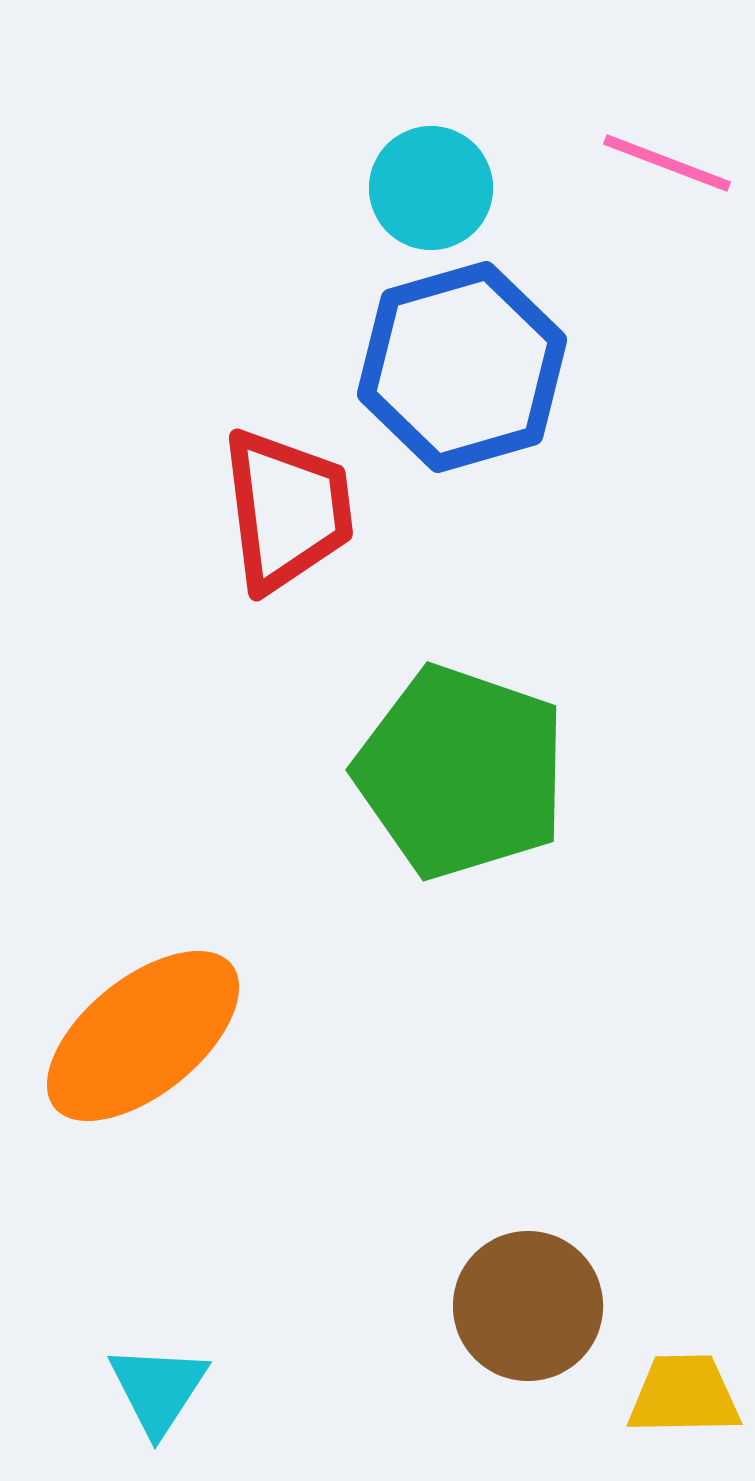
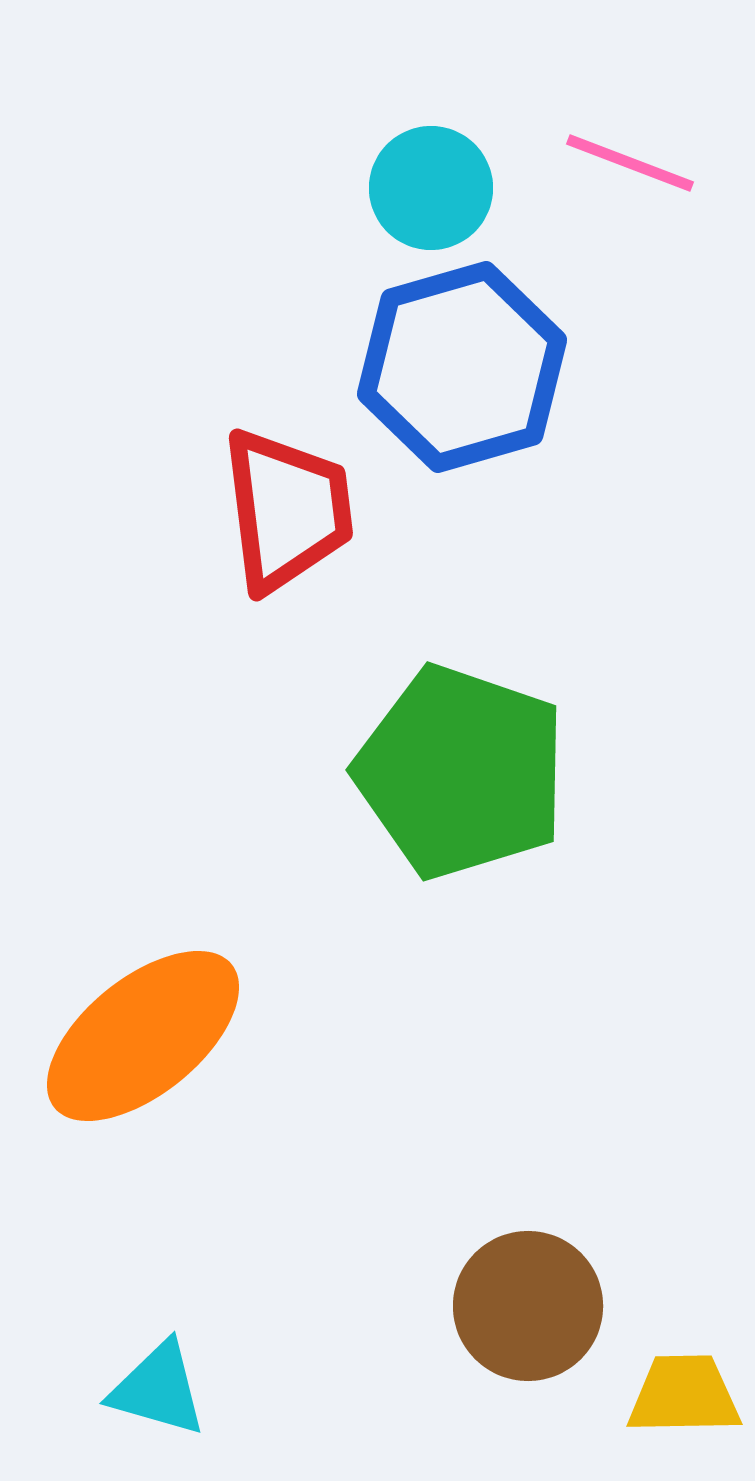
pink line: moved 37 px left
cyan triangle: rotated 47 degrees counterclockwise
